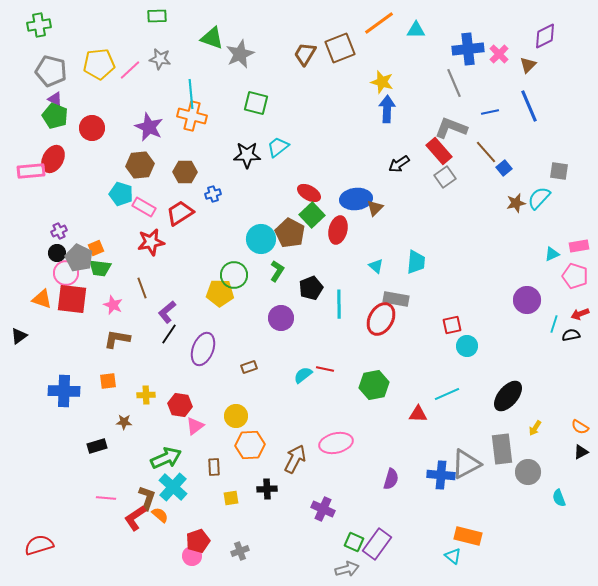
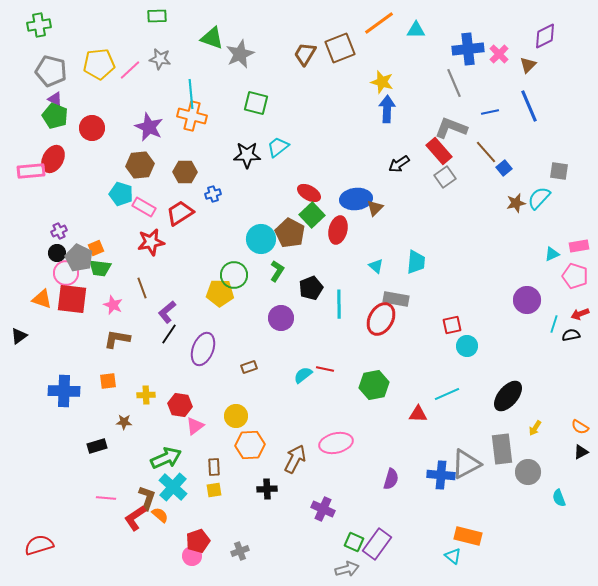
yellow square at (231, 498): moved 17 px left, 8 px up
